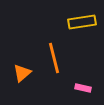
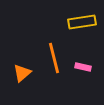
pink rectangle: moved 21 px up
